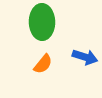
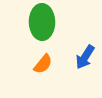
blue arrow: rotated 105 degrees clockwise
